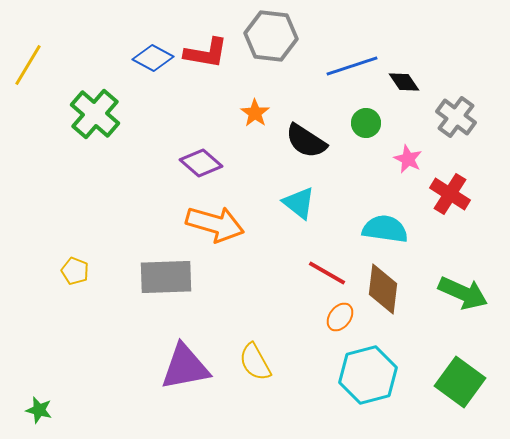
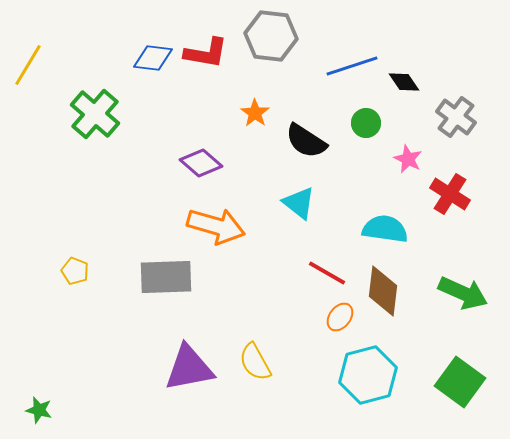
blue diamond: rotated 21 degrees counterclockwise
orange arrow: moved 1 px right, 2 px down
brown diamond: moved 2 px down
purple triangle: moved 4 px right, 1 px down
